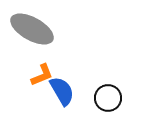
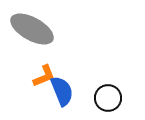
orange L-shape: moved 2 px right, 1 px down
blue semicircle: rotated 8 degrees clockwise
